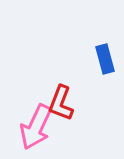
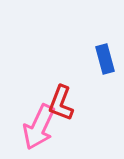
pink arrow: moved 3 px right
